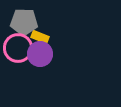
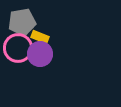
gray pentagon: moved 2 px left; rotated 12 degrees counterclockwise
